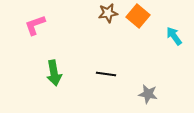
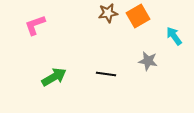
orange square: rotated 20 degrees clockwise
green arrow: moved 4 px down; rotated 110 degrees counterclockwise
gray star: moved 33 px up
